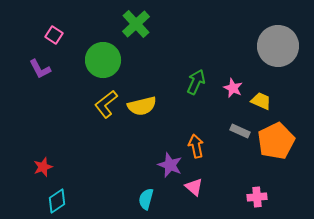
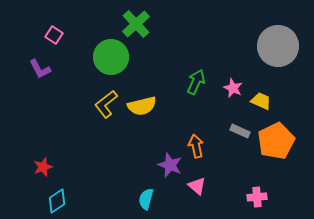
green circle: moved 8 px right, 3 px up
pink triangle: moved 3 px right, 1 px up
